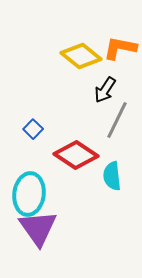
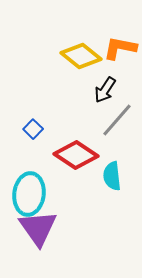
gray line: rotated 15 degrees clockwise
